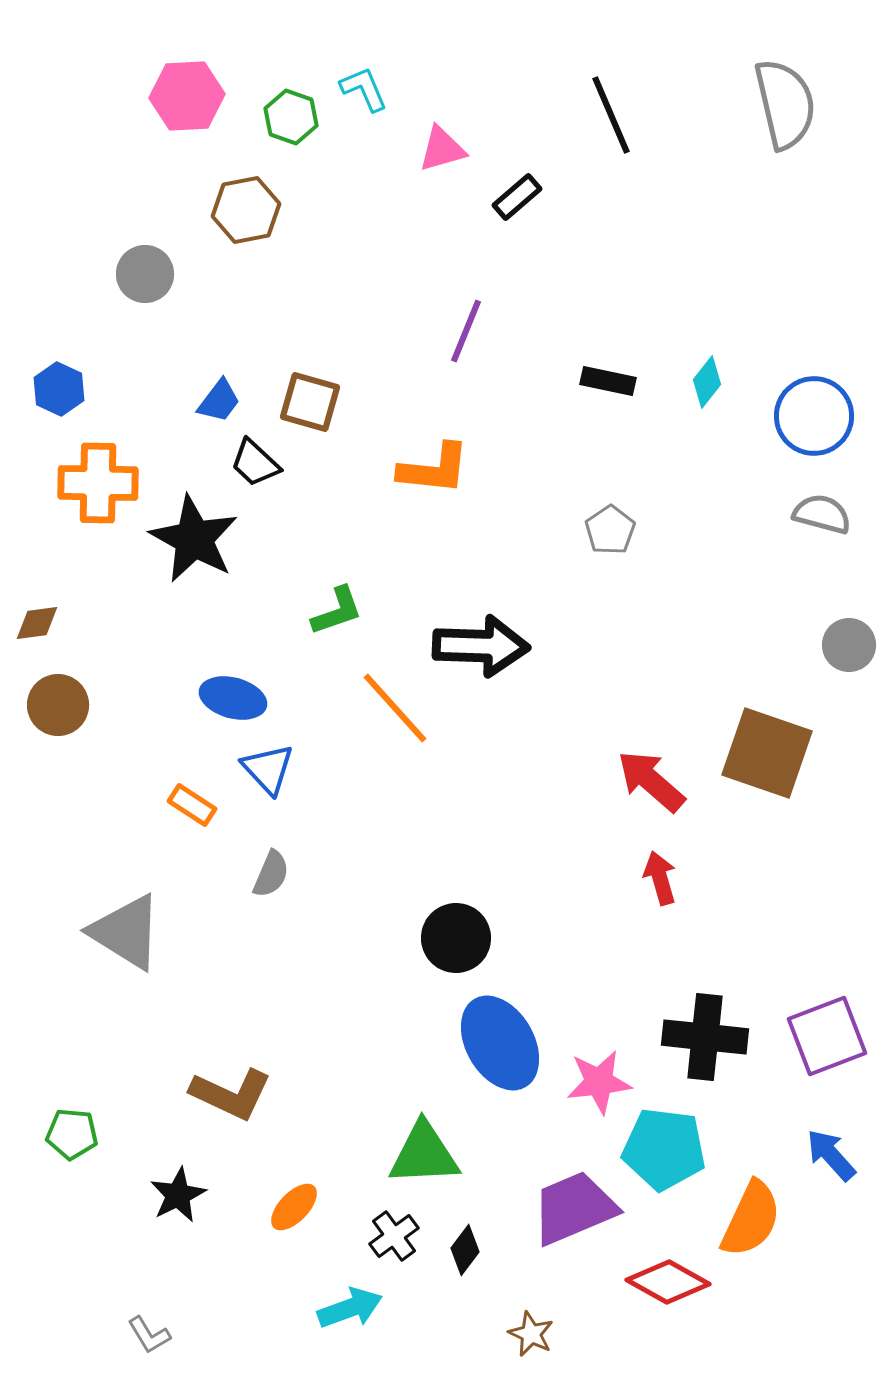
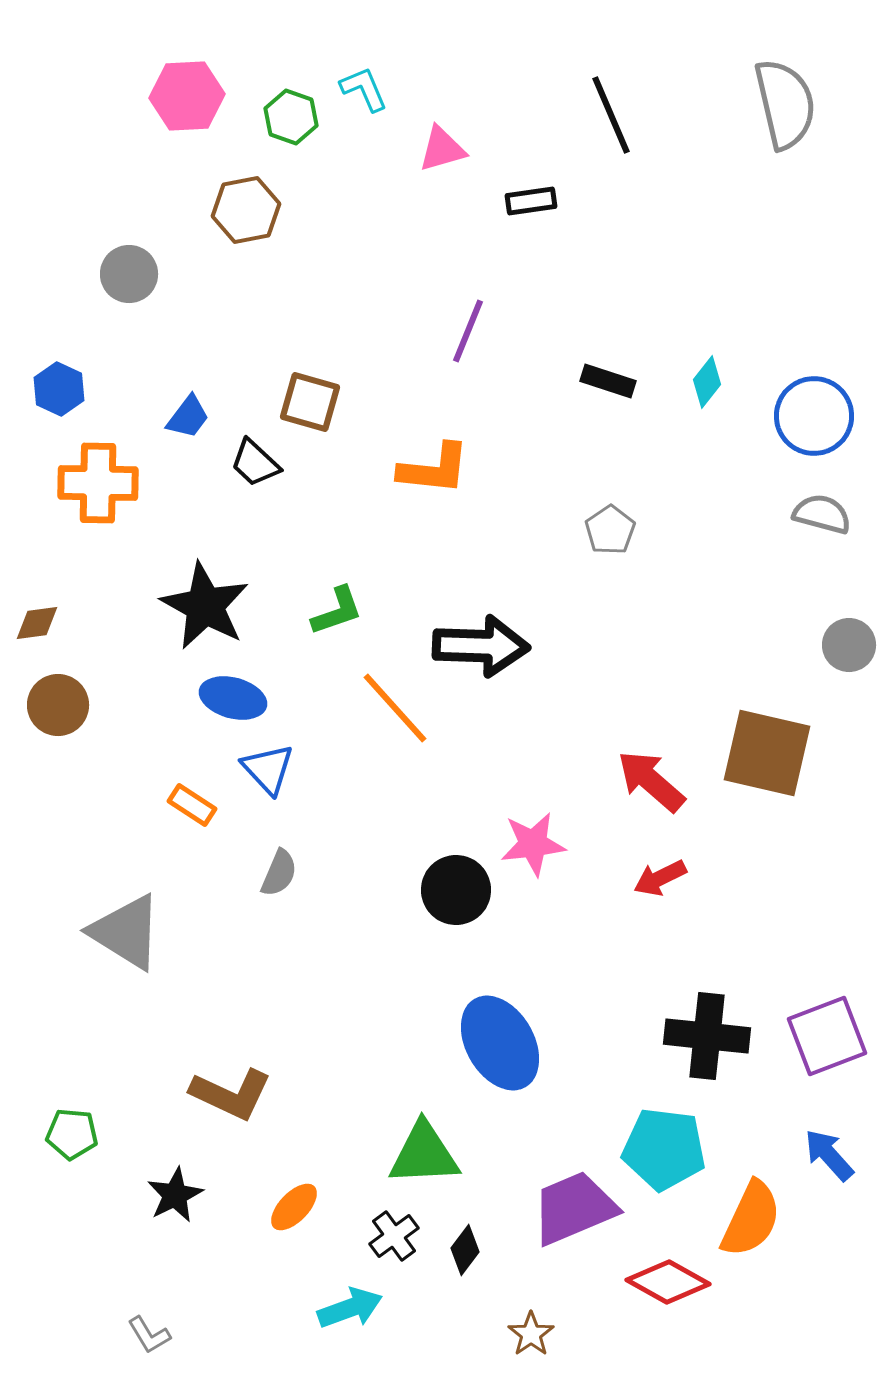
black rectangle at (517, 197): moved 14 px right, 4 px down; rotated 33 degrees clockwise
gray circle at (145, 274): moved 16 px left
purple line at (466, 331): moved 2 px right
black rectangle at (608, 381): rotated 6 degrees clockwise
blue trapezoid at (219, 401): moved 31 px left, 16 px down
black star at (194, 539): moved 11 px right, 67 px down
brown square at (767, 753): rotated 6 degrees counterclockwise
gray semicircle at (271, 874): moved 8 px right, 1 px up
red arrow at (660, 878): rotated 100 degrees counterclockwise
black circle at (456, 938): moved 48 px up
black cross at (705, 1037): moved 2 px right, 1 px up
pink star at (599, 1082): moved 66 px left, 238 px up
blue arrow at (831, 1155): moved 2 px left
black star at (178, 1195): moved 3 px left
brown star at (531, 1334): rotated 12 degrees clockwise
